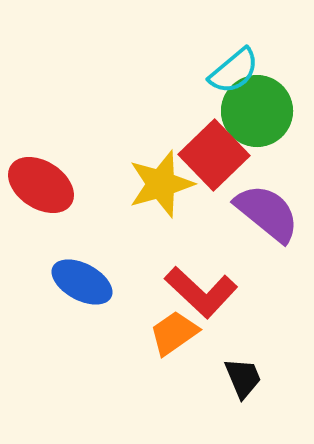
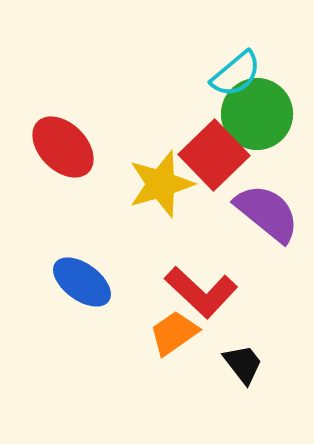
cyan semicircle: moved 2 px right, 3 px down
green circle: moved 3 px down
red ellipse: moved 22 px right, 38 px up; rotated 12 degrees clockwise
blue ellipse: rotated 8 degrees clockwise
black trapezoid: moved 14 px up; rotated 15 degrees counterclockwise
